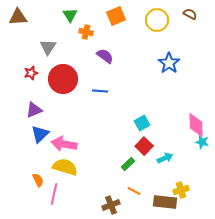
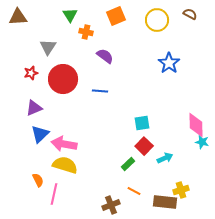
purple triangle: moved 2 px up
cyan square: rotated 21 degrees clockwise
yellow semicircle: moved 2 px up
